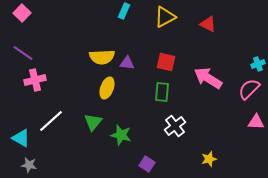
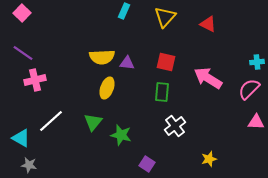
yellow triangle: rotated 20 degrees counterclockwise
cyan cross: moved 1 px left, 2 px up; rotated 16 degrees clockwise
